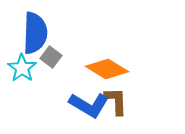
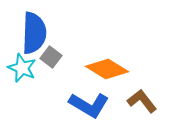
blue semicircle: moved 1 px left
cyan star: rotated 12 degrees counterclockwise
brown L-shape: moved 26 px right; rotated 36 degrees counterclockwise
